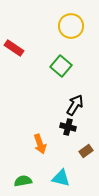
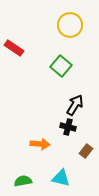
yellow circle: moved 1 px left, 1 px up
orange arrow: rotated 66 degrees counterclockwise
brown rectangle: rotated 16 degrees counterclockwise
